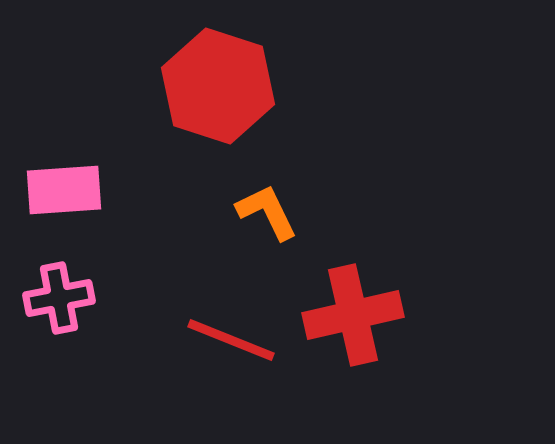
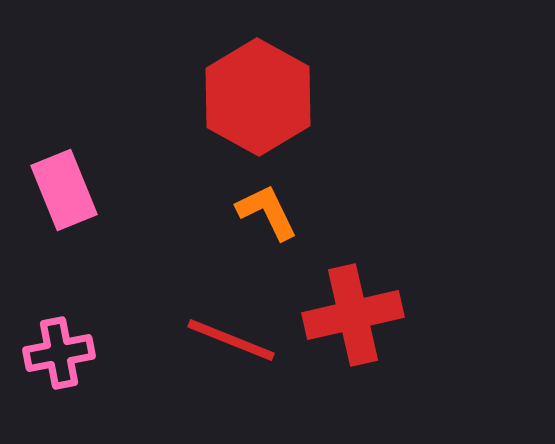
red hexagon: moved 40 px right, 11 px down; rotated 11 degrees clockwise
pink rectangle: rotated 72 degrees clockwise
pink cross: moved 55 px down
